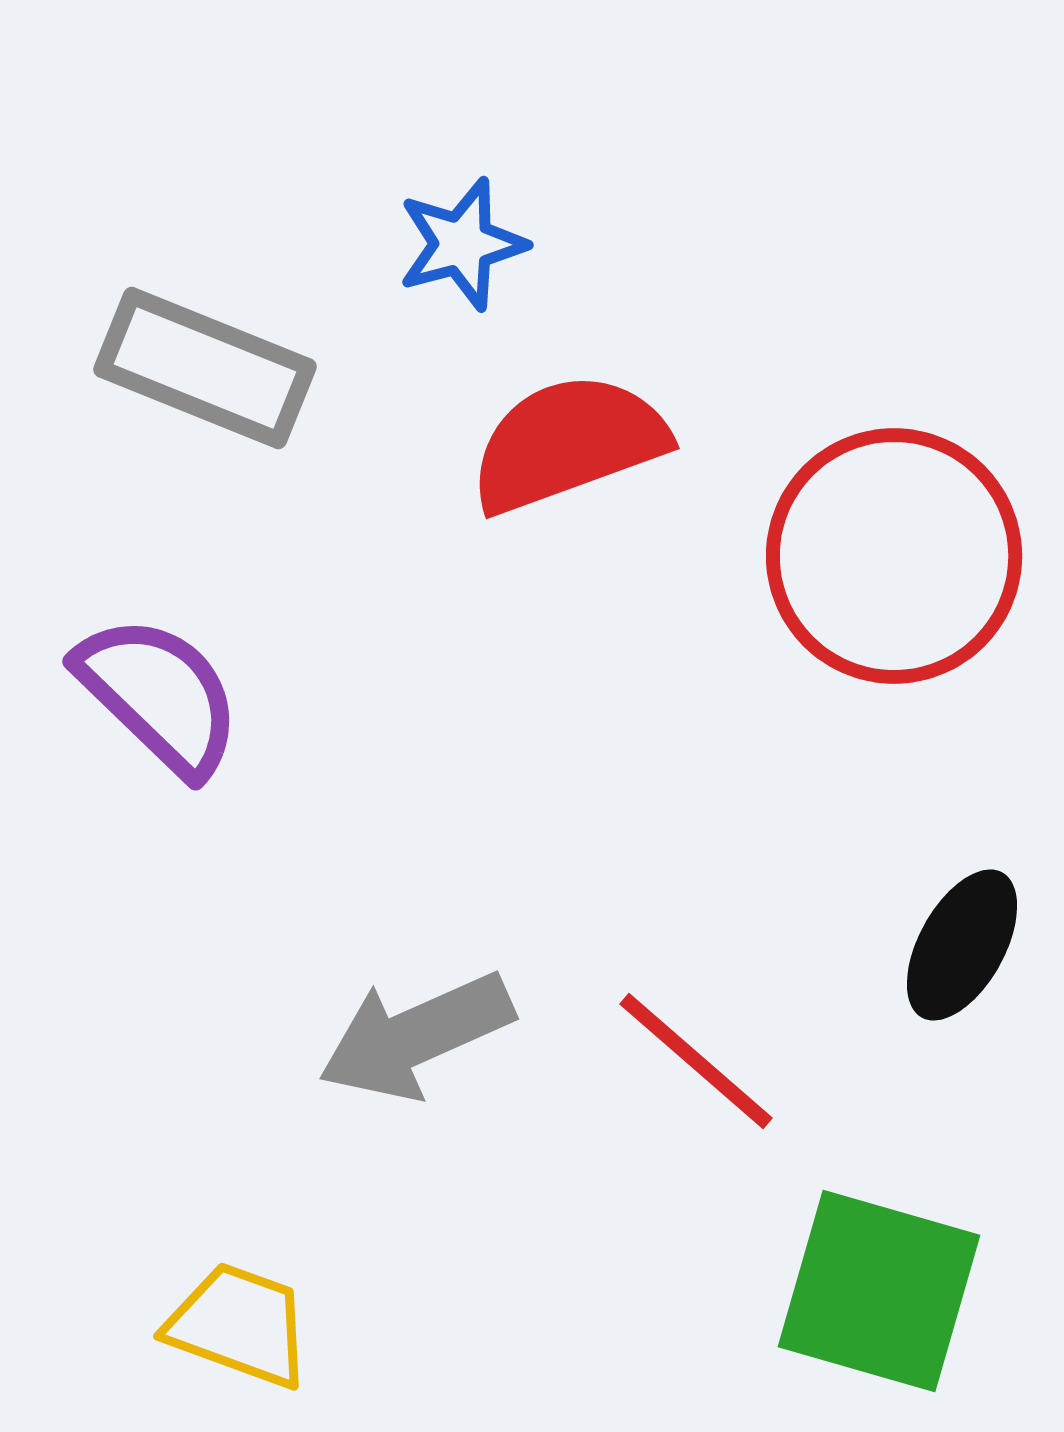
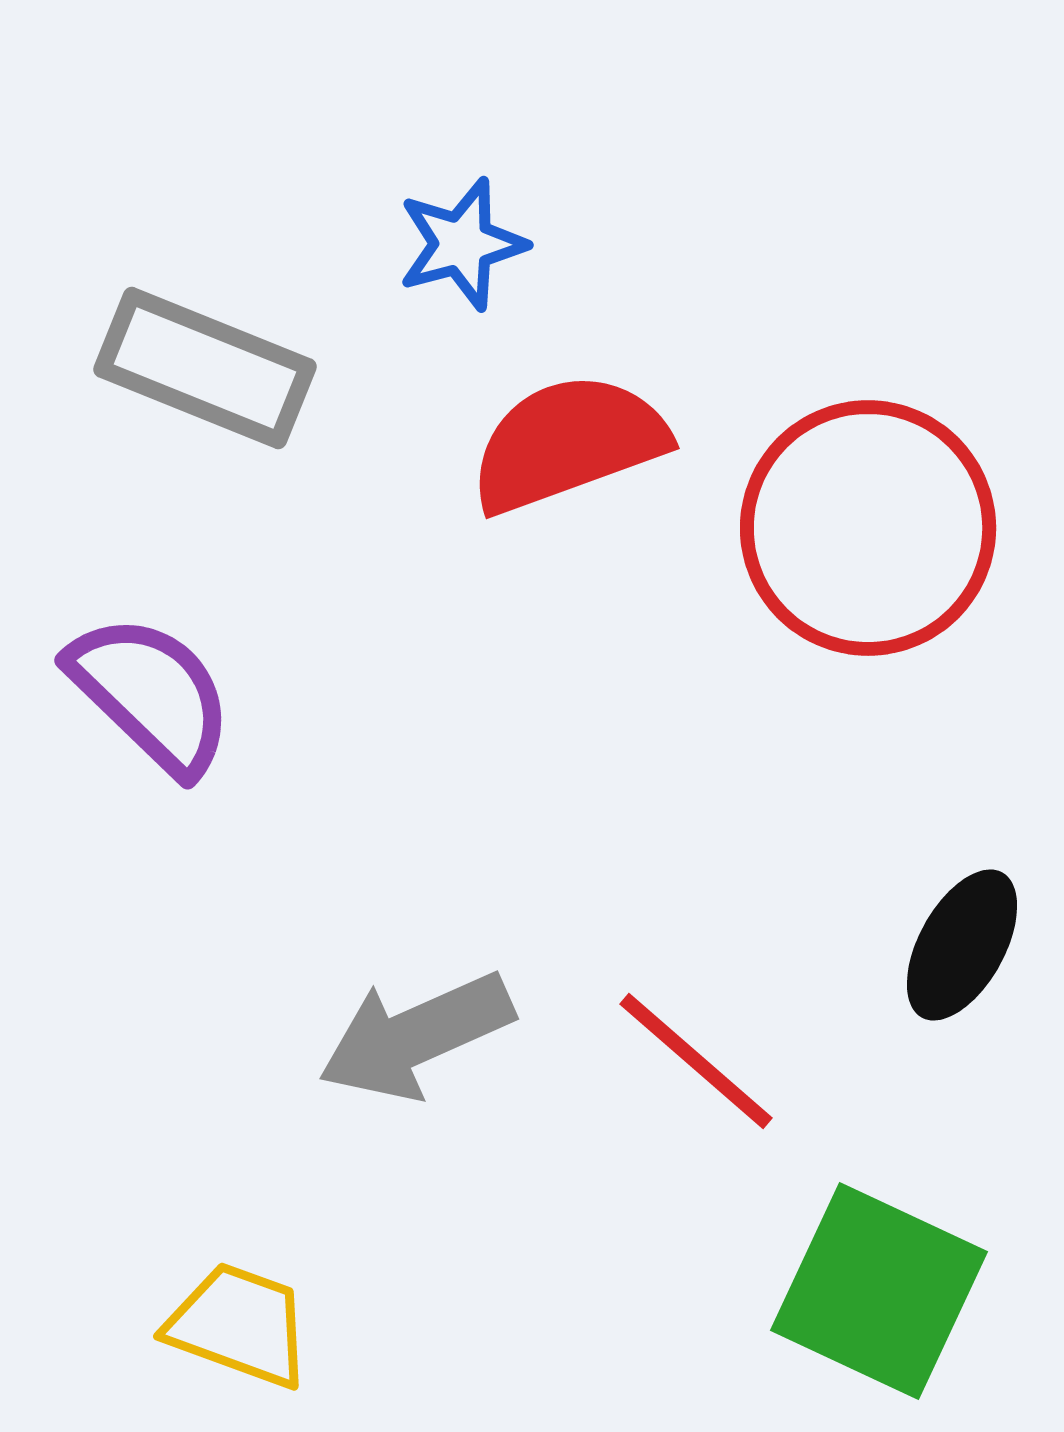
red circle: moved 26 px left, 28 px up
purple semicircle: moved 8 px left, 1 px up
green square: rotated 9 degrees clockwise
